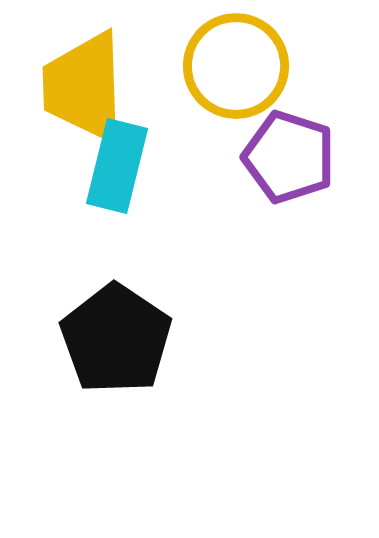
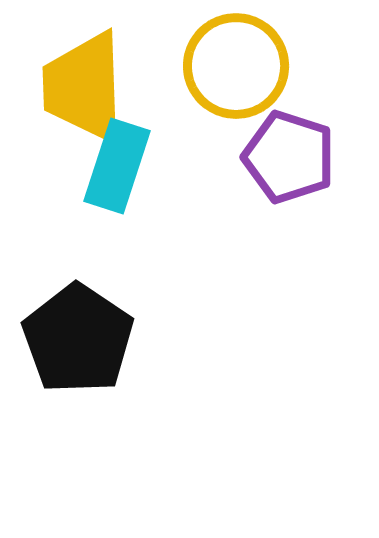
cyan rectangle: rotated 4 degrees clockwise
black pentagon: moved 38 px left
